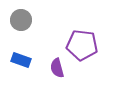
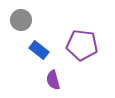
blue rectangle: moved 18 px right, 10 px up; rotated 18 degrees clockwise
purple semicircle: moved 4 px left, 12 px down
